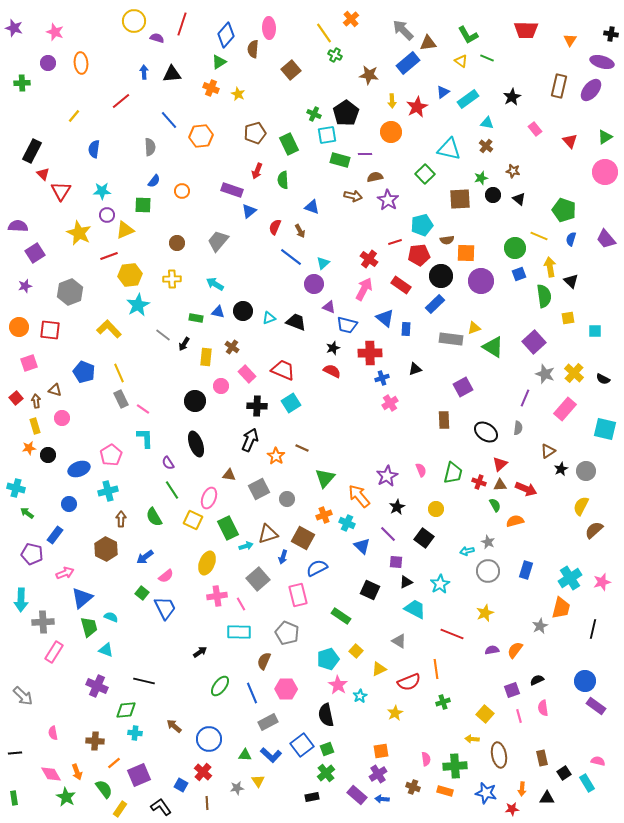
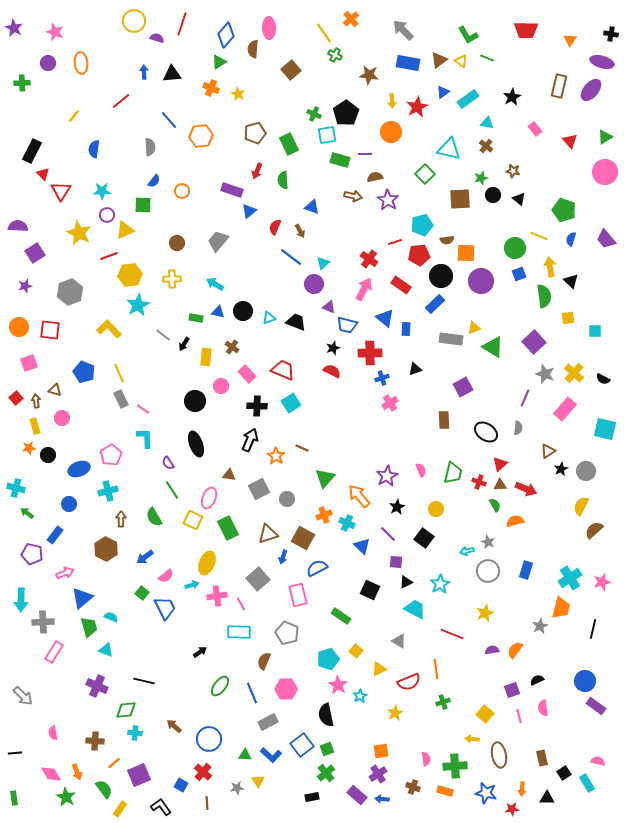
purple star at (14, 28): rotated 12 degrees clockwise
brown triangle at (428, 43): moved 11 px right, 17 px down; rotated 30 degrees counterclockwise
blue rectangle at (408, 63): rotated 50 degrees clockwise
cyan arrow at (246, 546): moved 54 px left, 39 px down
